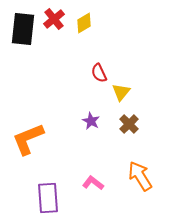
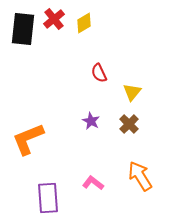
yellow triangle: moved 11 px right
